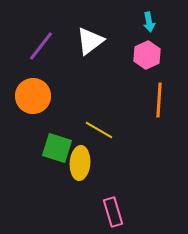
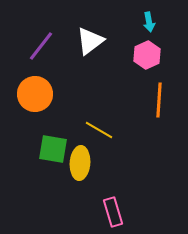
orange circle: moved 2 px right, 2 px up
green square: moved 4 px left, 1 px down; rotated 8 degrees counterclockwise
